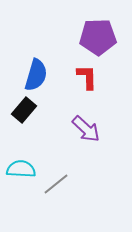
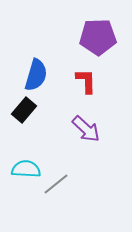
red L-shape: moved 1 px left, 4 px down
cyan semicircle: moved 5 px right
